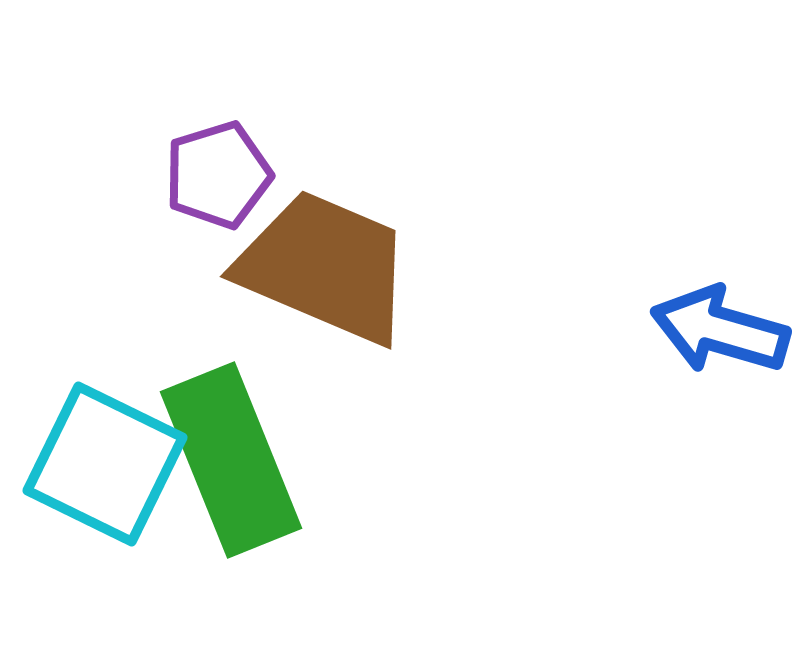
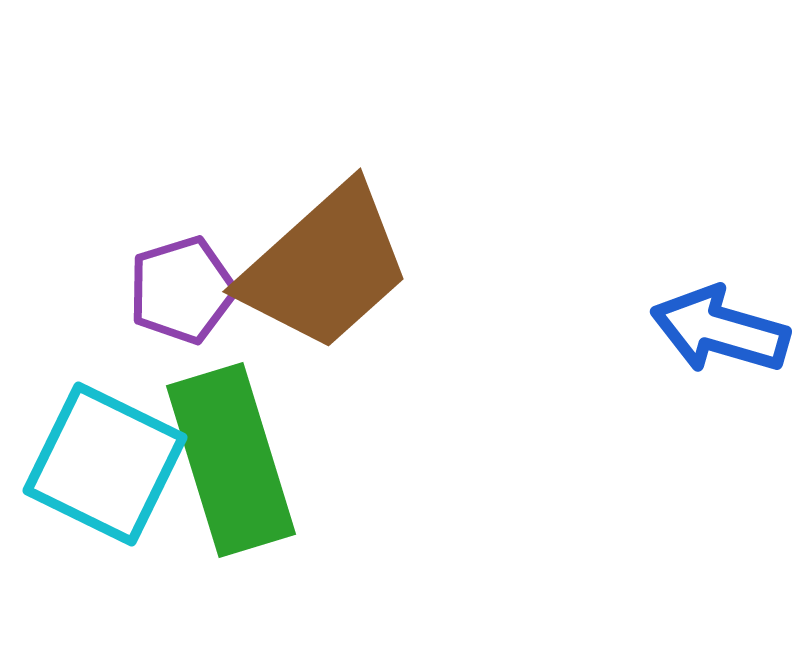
purple pentagon: moved 36 px left, 115 px down
brown trapezoid: rotated 115 degrees clockwise
green rectangle: rotated 5 degrees clockwise
